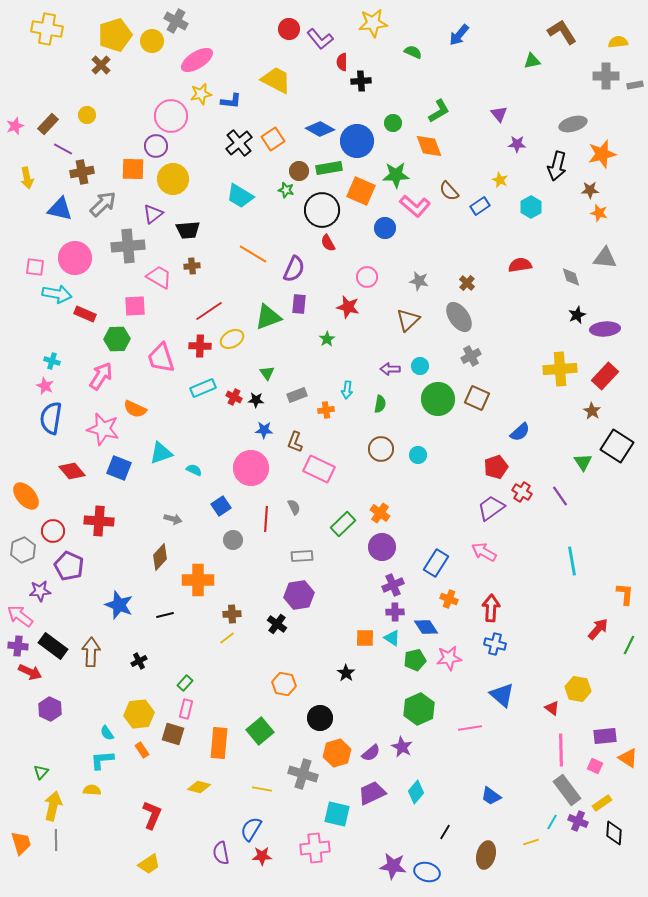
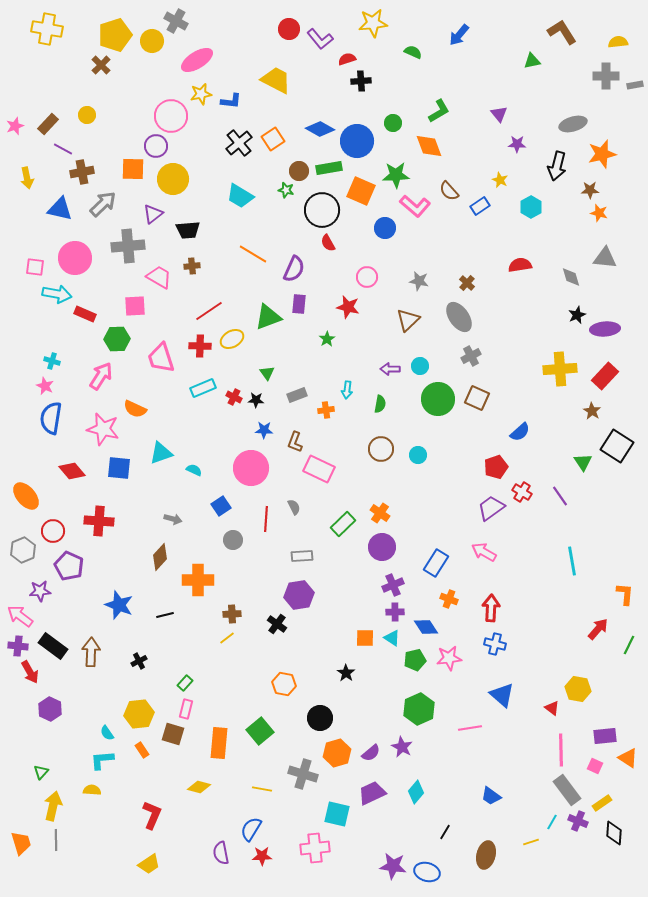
red semicircle at (342, 62): moved 5 px right, 3 px up; rotated 72 degrees clockwise
blue square at (119, 468): rotated 15 degrees counterclockwise
red arrow at (30, 672): rotated 35 degrees clockwise
